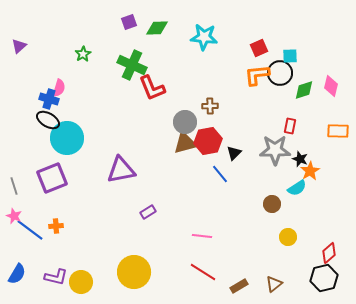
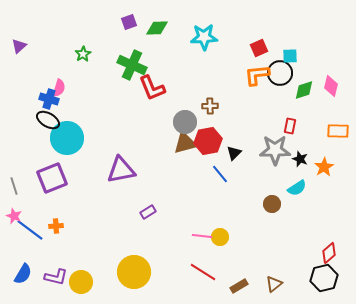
cyan star at (204, 37): rotated 8 degrees counterclockwise
orange star at (310, 171): moved 14 px right, 4 px up
yellow circle at (288, 237): moved 68 px left
blue semicircle at (17, 274): moved 6 px right
